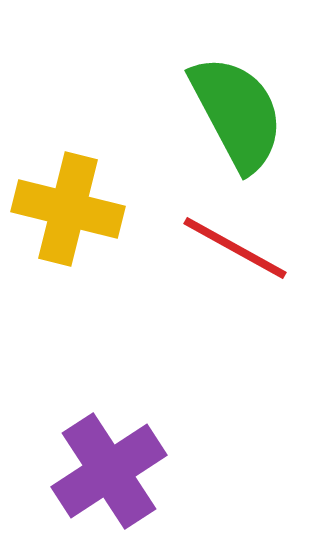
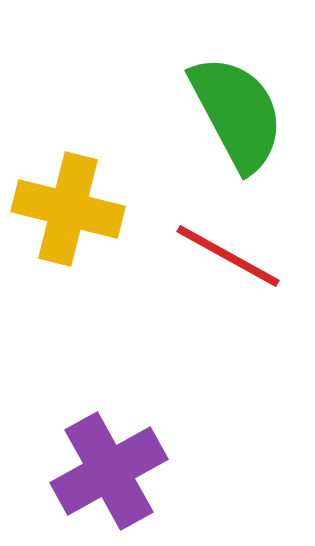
red line: moved 7 px left, 8 px down
purple cross: rotated 4 degrees clockwise
